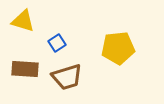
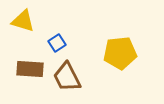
yellow pentagon: moved 2 px right, 5 px down
brown rectangle: moved 5 px right
brown trapezoid: rotated 80 degrees clockwise
